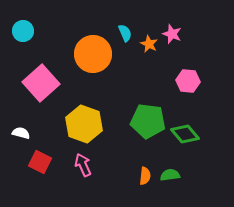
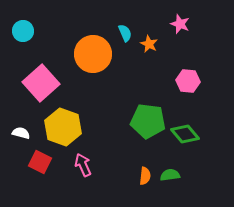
pink star: moved 8 px right, 10 px up
yellow hexagon: moved 21 px left, 3 px down
